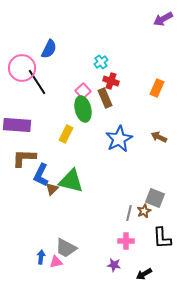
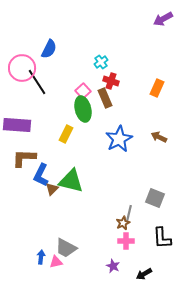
brown star: moved 21 px left, 12 px down
purple star: moved 1 px left, 1 px down; rotated 16 degrees clockwise
